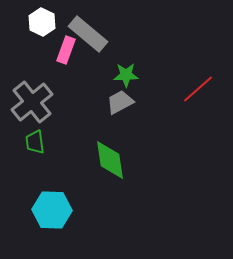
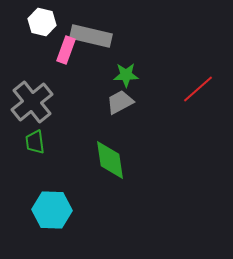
white hexagon: rotated 12 degrees counterclockwise
gray rectangle: moved 3 px right, 2 px down; rotated 27 degrees counterclockwise
